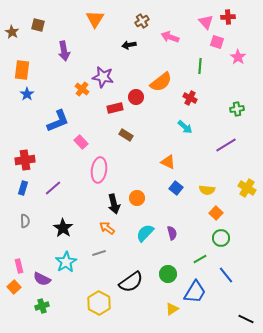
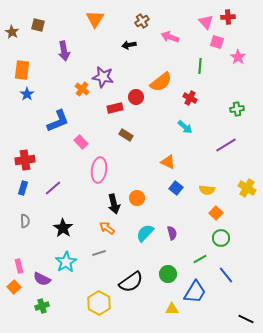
yellow triangle at (172, 309): rotated 32 degrees clockwise
